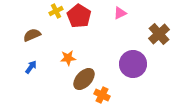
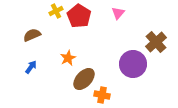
pink triangle: moved 2 px left; rotated 24 degrees counterclockwise
brown cross: moved 3 px left, 8 px down
orange star: rotated 21 degrees counterclockwise
orange cross: rotated 14 degrees counterclockwise
